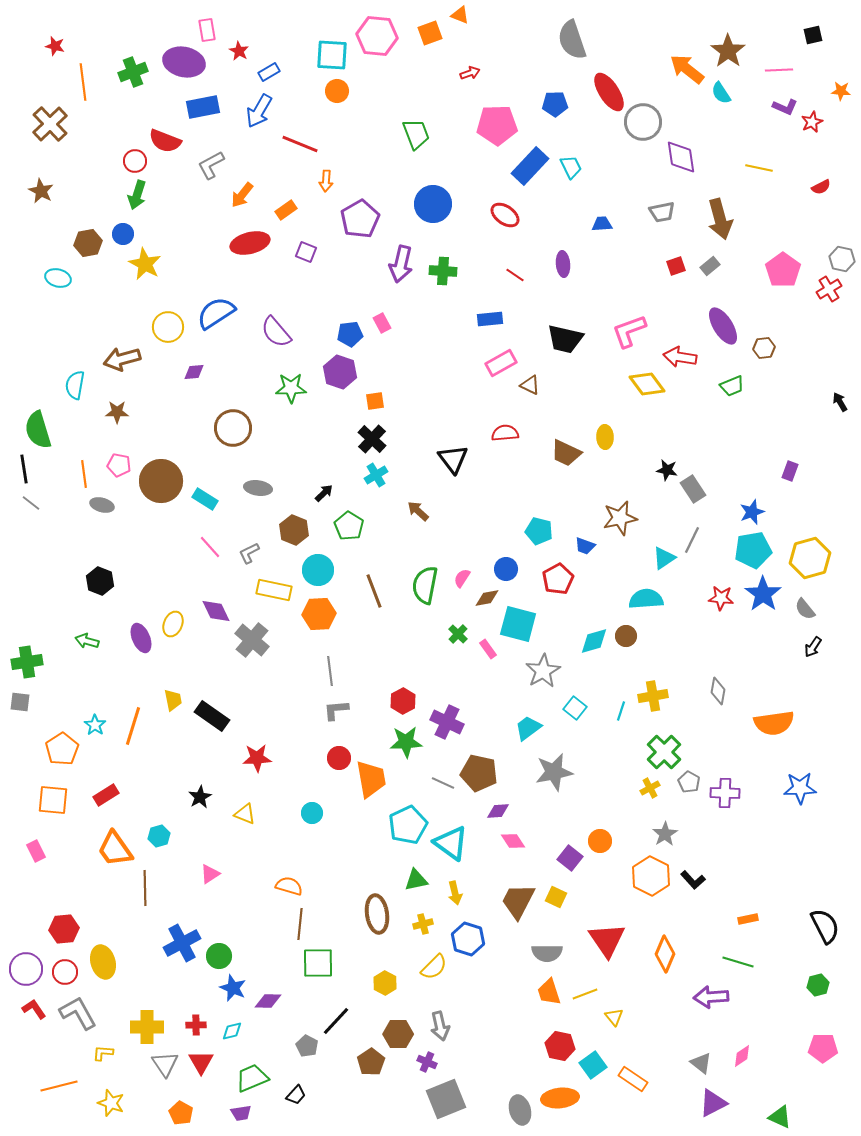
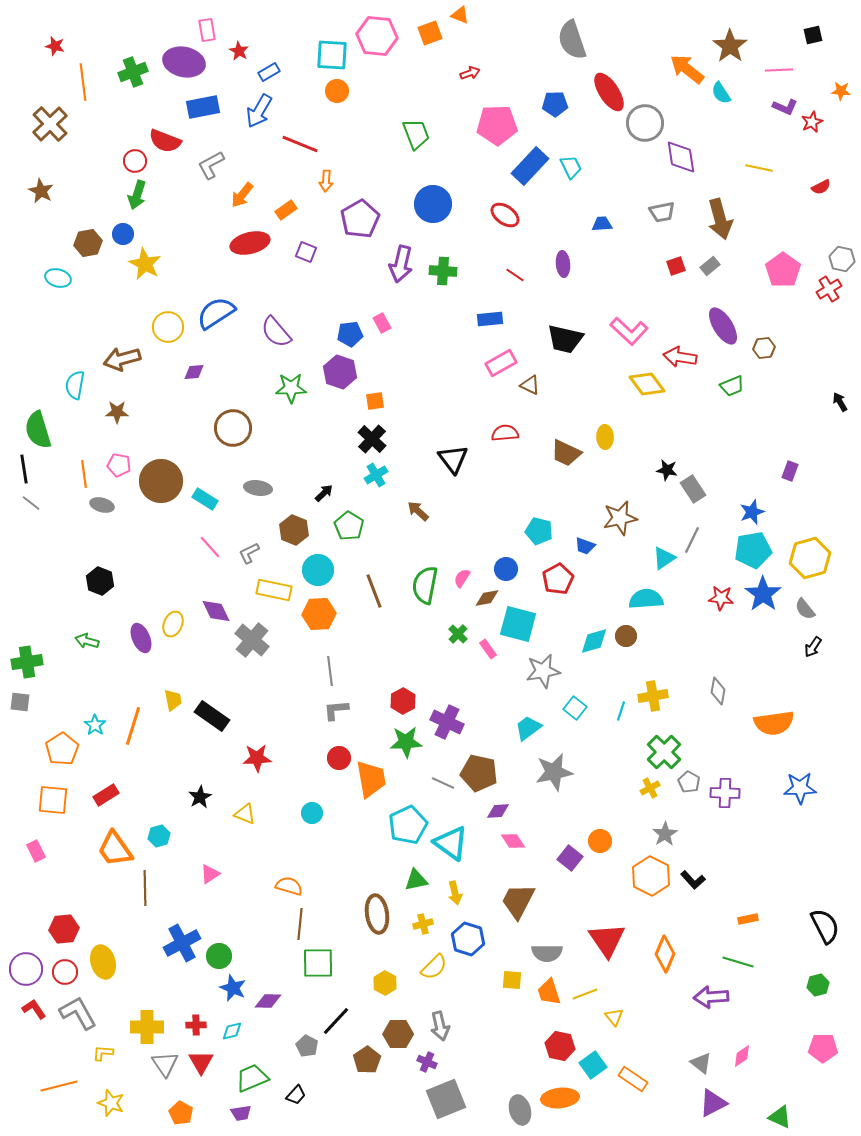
brown star at (728, 51): moved 2 px right, 5 px up
gray circle at (643, 122): moved 2 px right, 1 px down
pink L-shape at (629, 331): rotated 117 degrees counterclockwise
gray star at (543, 671): rotated 20 degrees clockwise
yellow square at (556, 897): moved 44 px left, 83 px down; rotated 20 degrees counterclockwise
brown pentagon at (371, 1062): moved 4 px left, 2 px up
